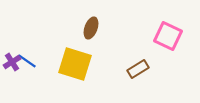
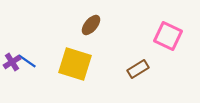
brown ellipse: moved 3 px up; rotated 20 degrees clockwise
